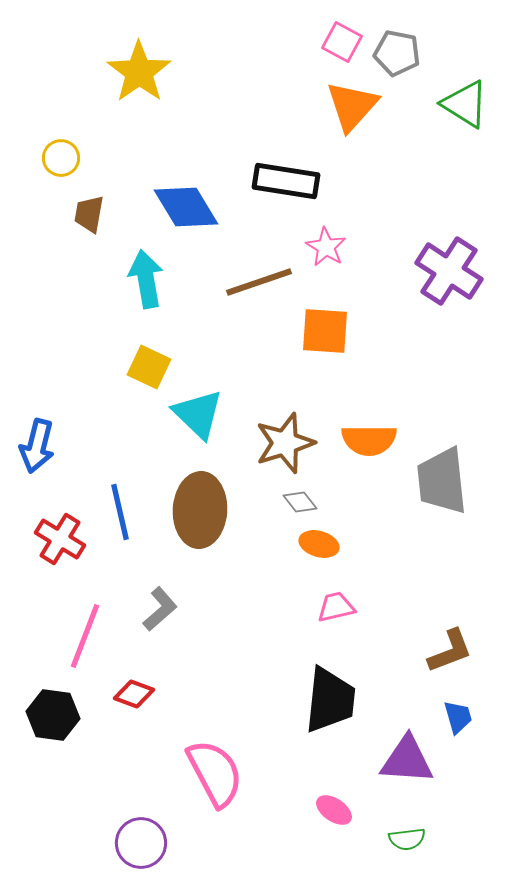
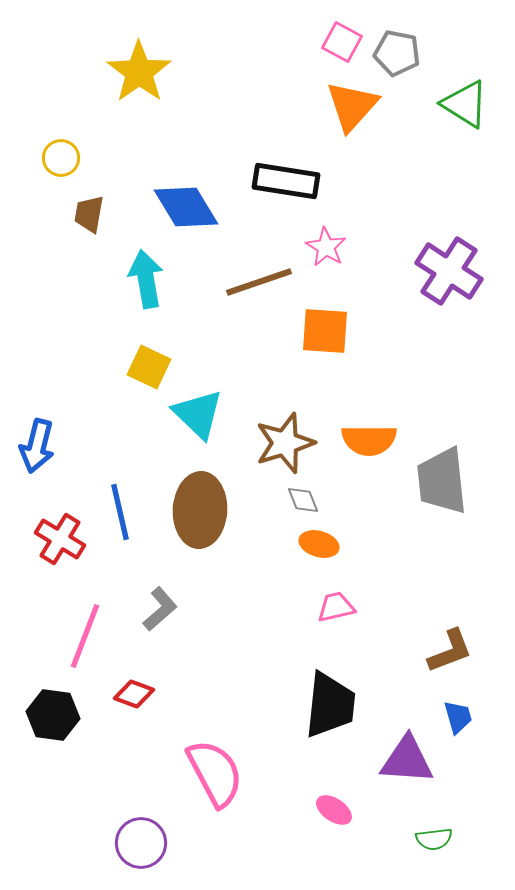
gray diamond: moved 3 px right, 2 px up; rotated 16 degrees clockwise
black trapezoid: moved 5 px down
green semicircle: moved 27 px right
